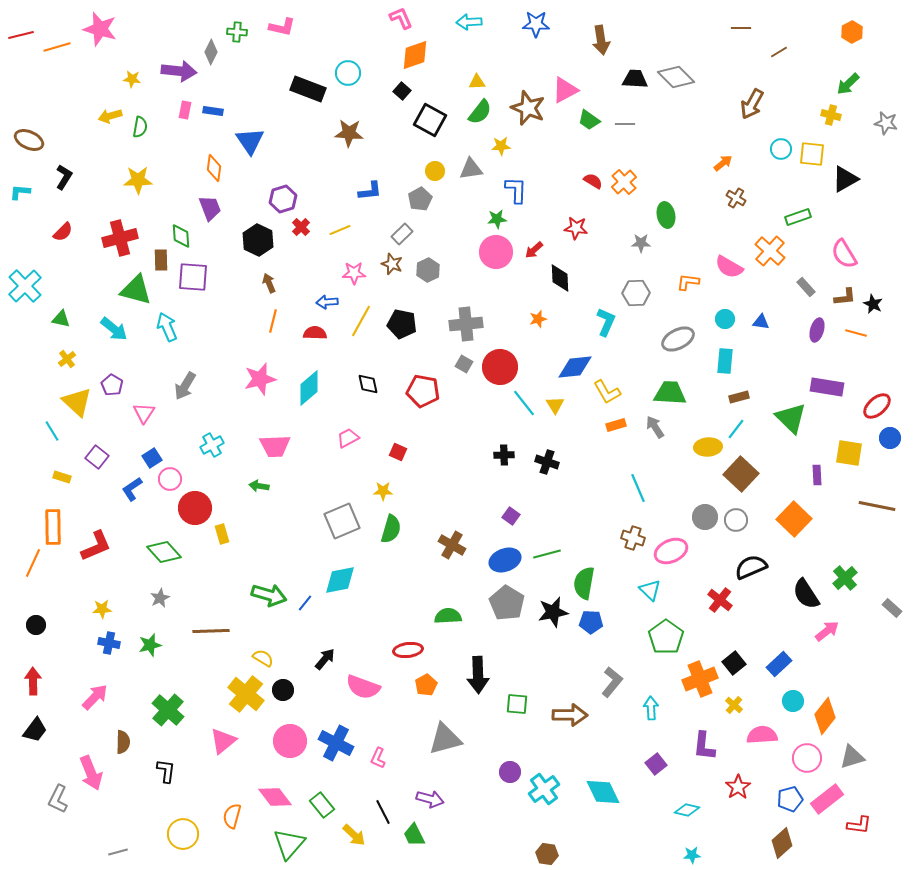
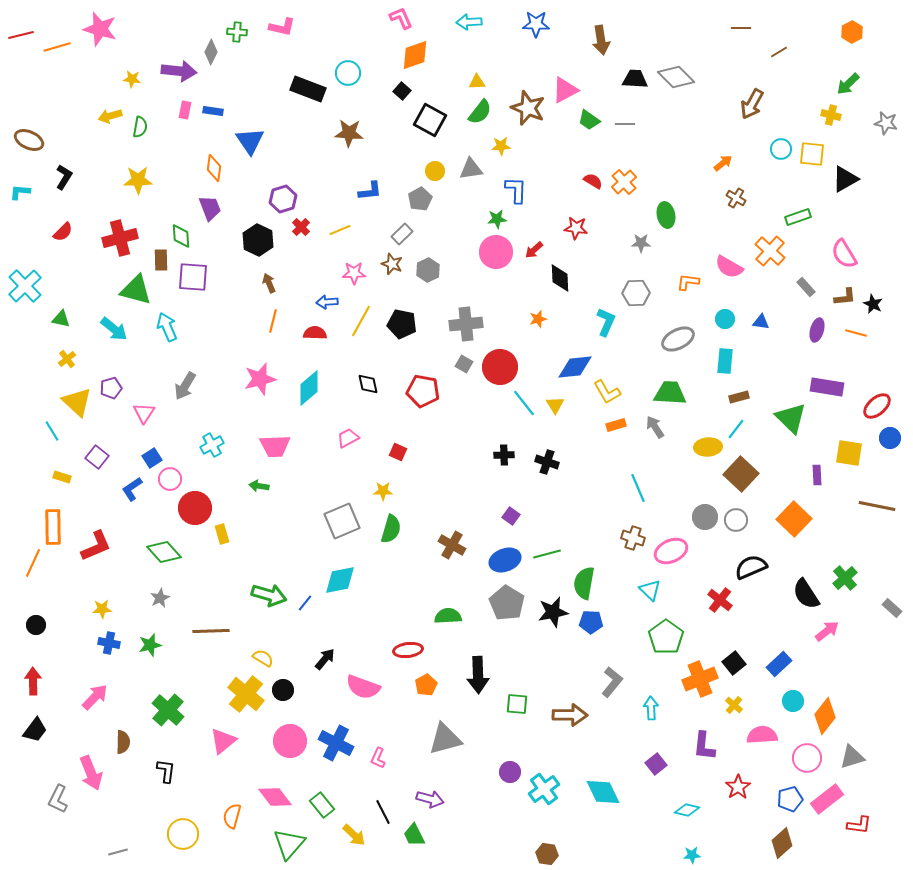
purple pentagon at (112, 385): moved 1 px left, 3 px down; rotated 25 degrees clockwise
